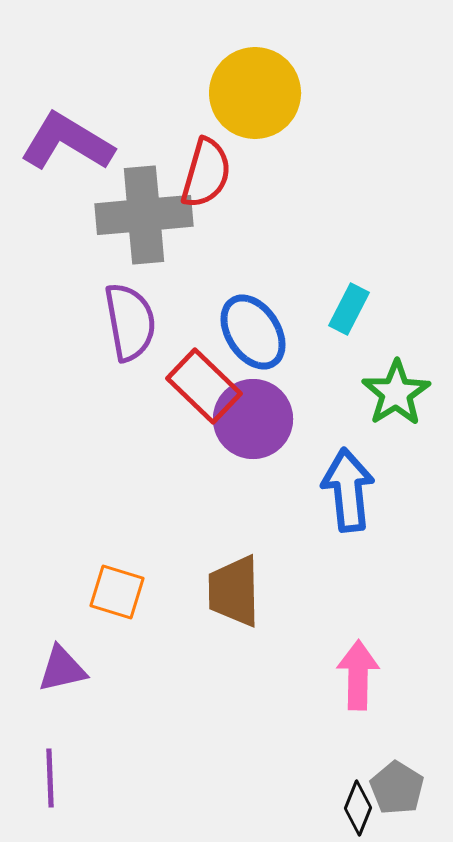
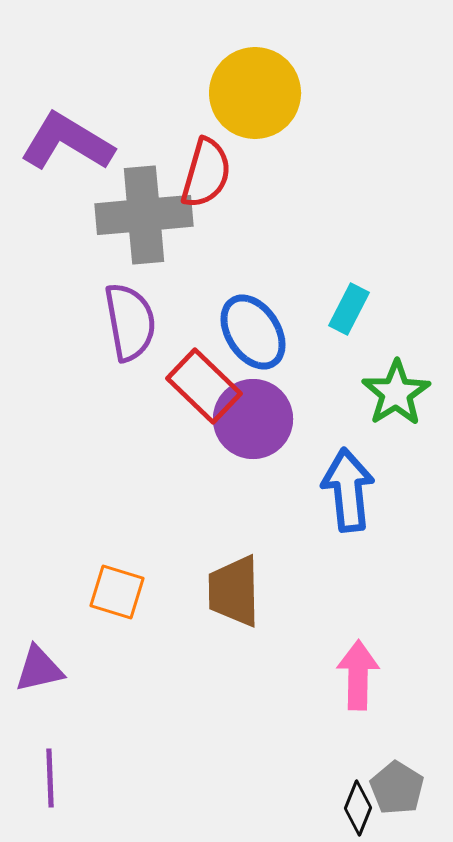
purple triangle: moved 23 px left
